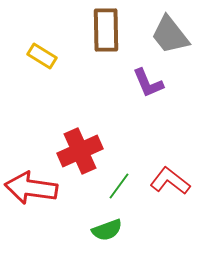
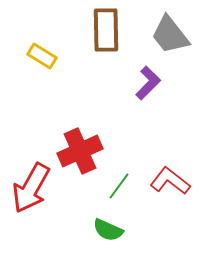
purple L-shape: rotated 112 degrees counterclockwise
red arrow: rotated 69 degrees counterclockwise
green semicircle: moved 1 px right; rotated 44 degrees clockwise
